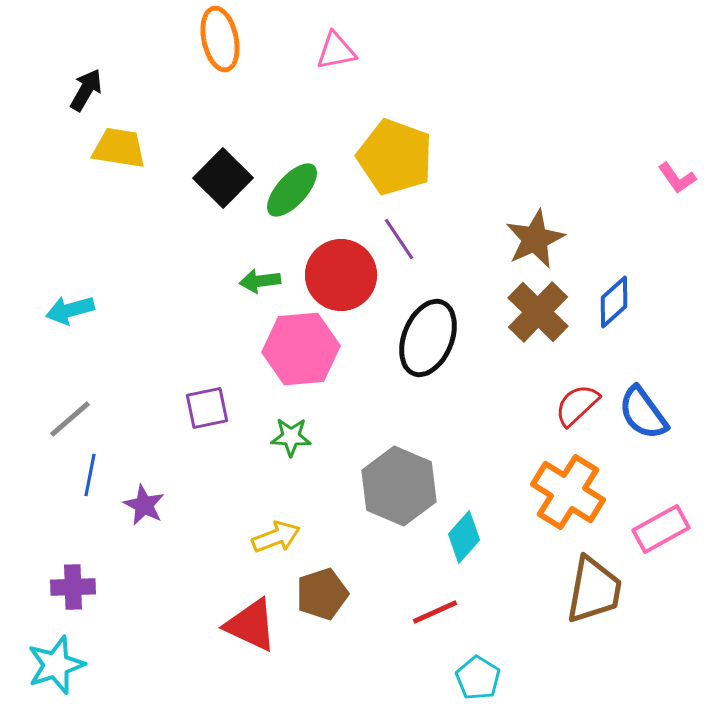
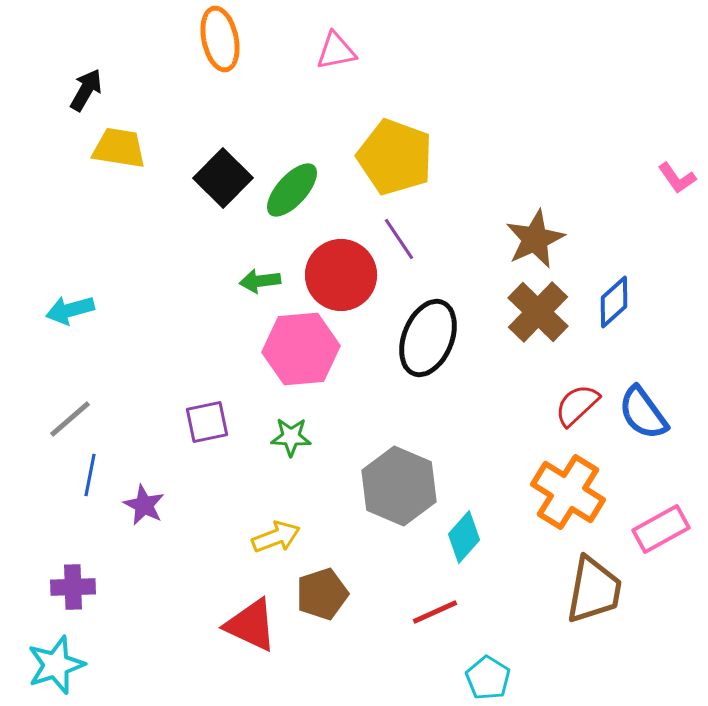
purple square: moved 14 px down
cyan pentagon: moved 10 px right
